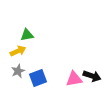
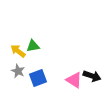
green triangle: moved 6 px right, 11 px down
yellow arrow: rotated 119 degrees counterclockwise
gray star: rotated 24 degrees counterclockwise
pink triangle: moved 1 px down; rotated 42 degrees clockwise
